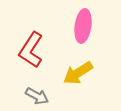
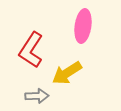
yellow arrow: moved 11 px left
gray arrow: rotated 30 degrees counterclockwise
